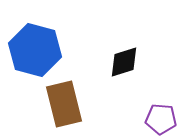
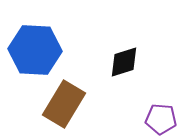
blue hexagon: rotated 12 degrees counterclockwise
brown rectangle: rotated 45 degrees clockwise
